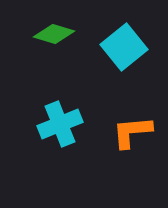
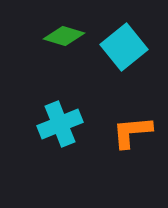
green diamond: moved 10 px right, 2 px down
